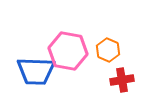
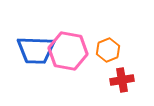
orange hexagon: rotated 15 degrees clockwise
blue trapezoid: moved 21 px up
